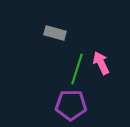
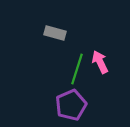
pink arrow: moved 1 px left, 1 px up
purple pentagon: rotated 24 degrees counterclockwise
